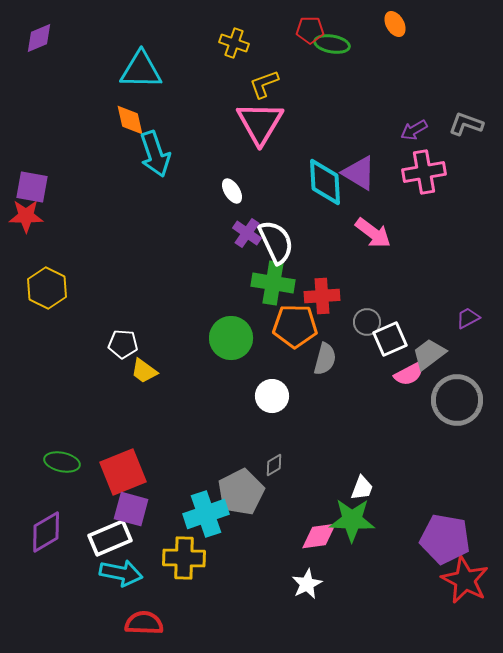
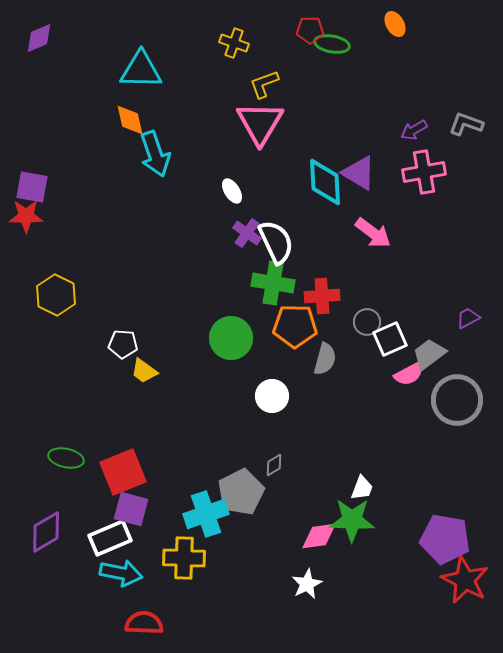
yellow hexagon at (47, 288): moved 9 px right, 7 px down
green ellipse at (62, 462): moved 4 px right, 4 px up
